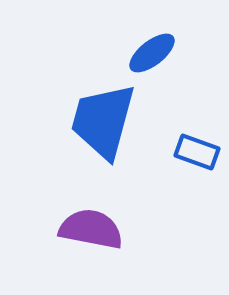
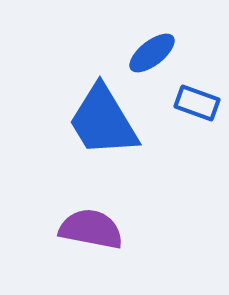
blue trapezoid: rotated 46 degrees counterclockwise
blue rectangle: moved 49 px up
